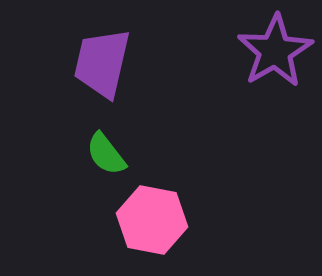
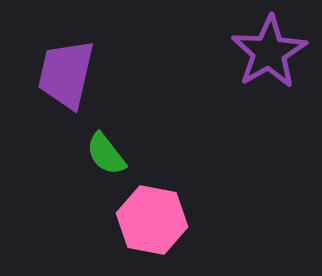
purple star: moved 6 px left, 1 px down
purple trapezoid: moved 36 px left, 11 px down
